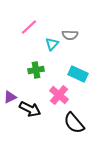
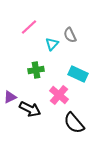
gray semicircle: rotated 63 degrees clockwise
